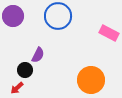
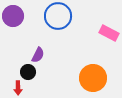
black circle: moved 3 px right, 2 px down
orange circle: moved 2 px right, 2 px up
red arrow: moved 1 px right; rotated 48 degrees counterclockwise
